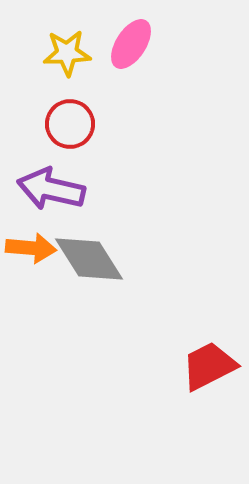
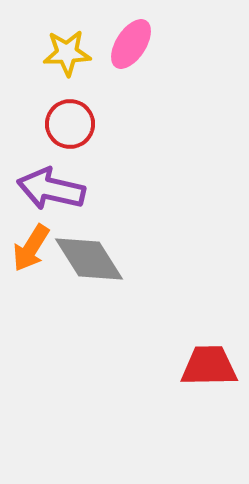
orange arrow: rotated 117 degrees clockwise
red trapezoid: rotated 26 degrees clockwise
